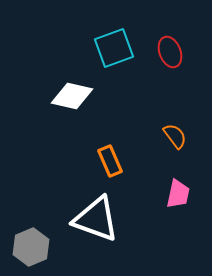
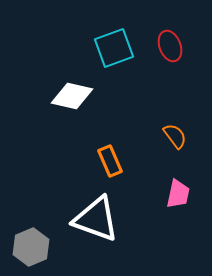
red ellipse: moved 6 px up
